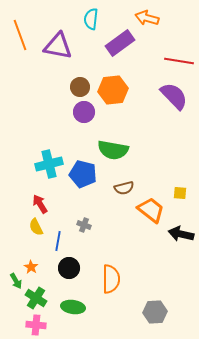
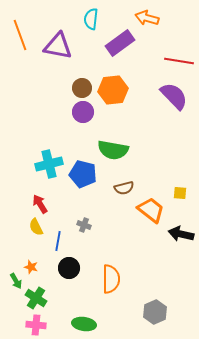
brown circle: moved 2 px right, 1 px down
purple circle: moved 1 px left
orange star: rotated 16 degrees counterclockwise
green ellipse: moved 11 px right, 17 px down
gray hexagon: rotated 20 degrees counterclockwise
